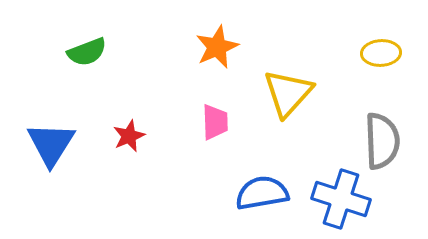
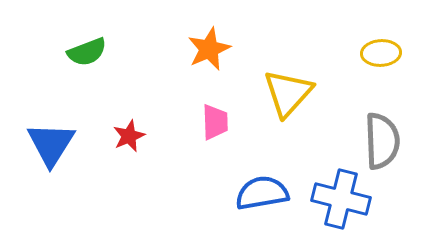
orange star: moved 8 px left, 2 px down
blue cross: rotated 4 degrees counterclockwise
